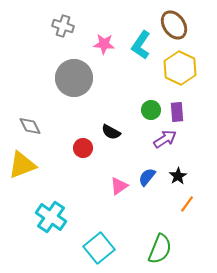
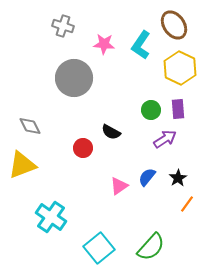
purple rectangle: moved 1 px right, 3 px up
black star: moved 2 px down
green semicircle: moved 9 px left, 2 px up; rotated 20 degrees clockwise
